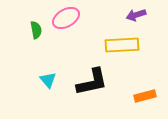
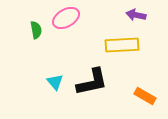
purple arrow: rotated 30 degrees clockwise
cyan triangle: moved 7 px right, 2 px down
orange rectangle: rotated 45 degrees clockwise
